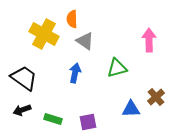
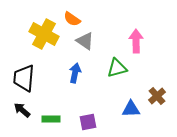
orange semicircle: rotated 54 degrees counterclockwise
pink arrow: moved 13 px left, 1 px down
black trapezoid: rotated 120 degrees counterclockwise
brown cross: moved 1 px right, 1 px up
black arrow: rotated 60 degrees clockwise
green rectangle: moved 2 px left; rotated 18 degrees counterclockwise
